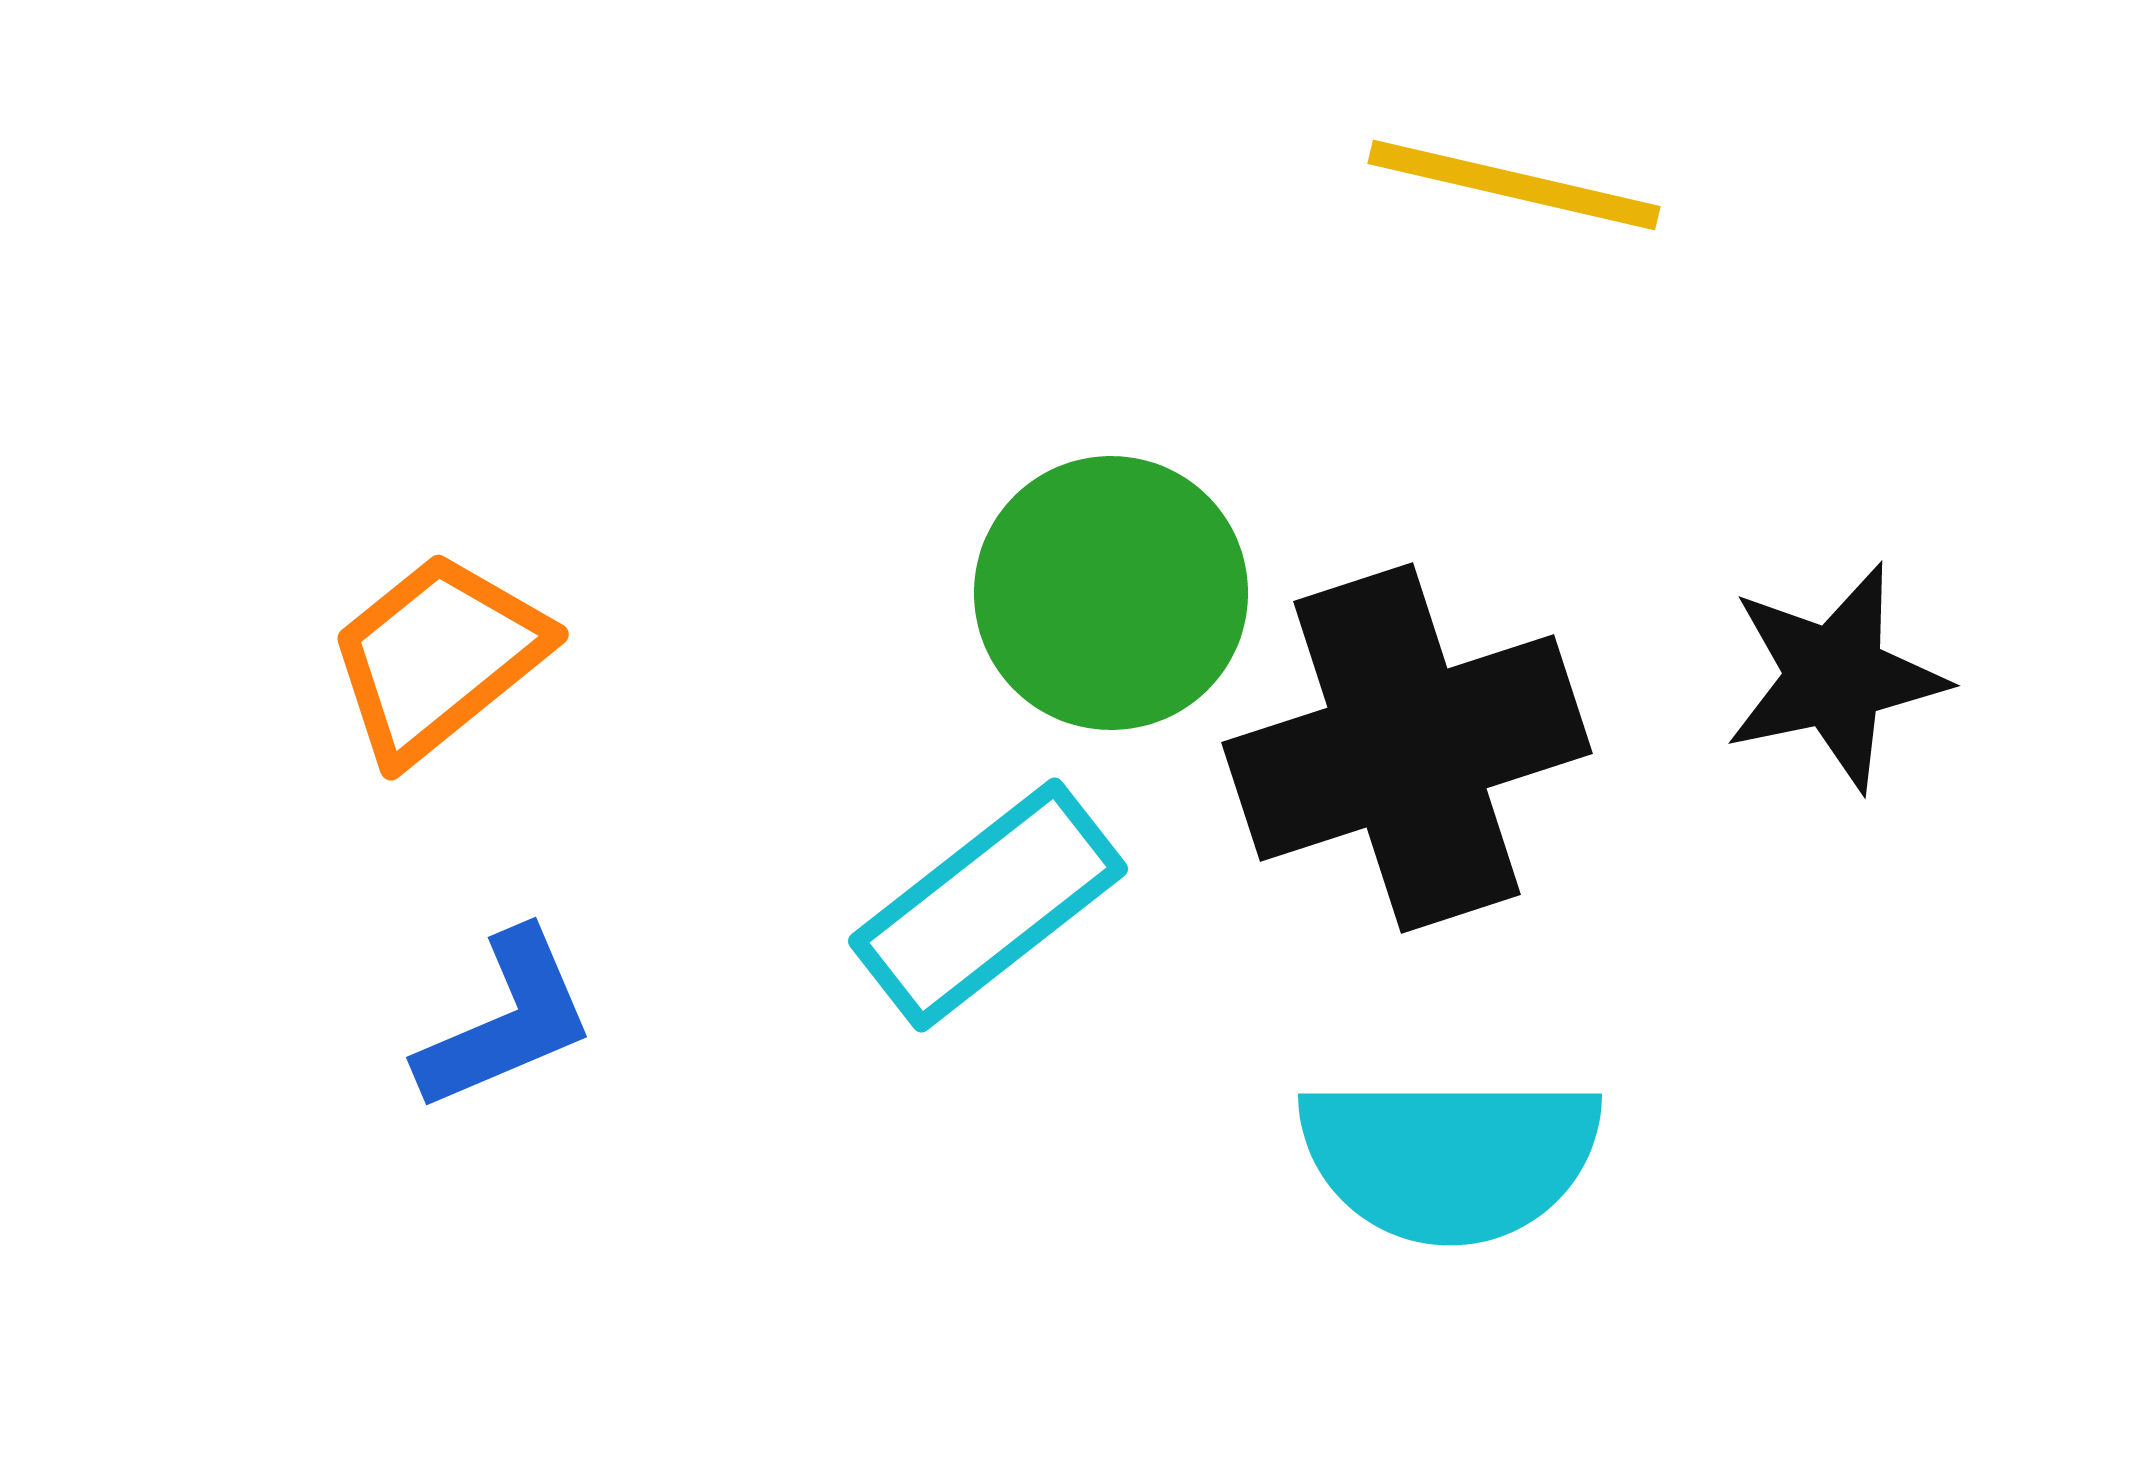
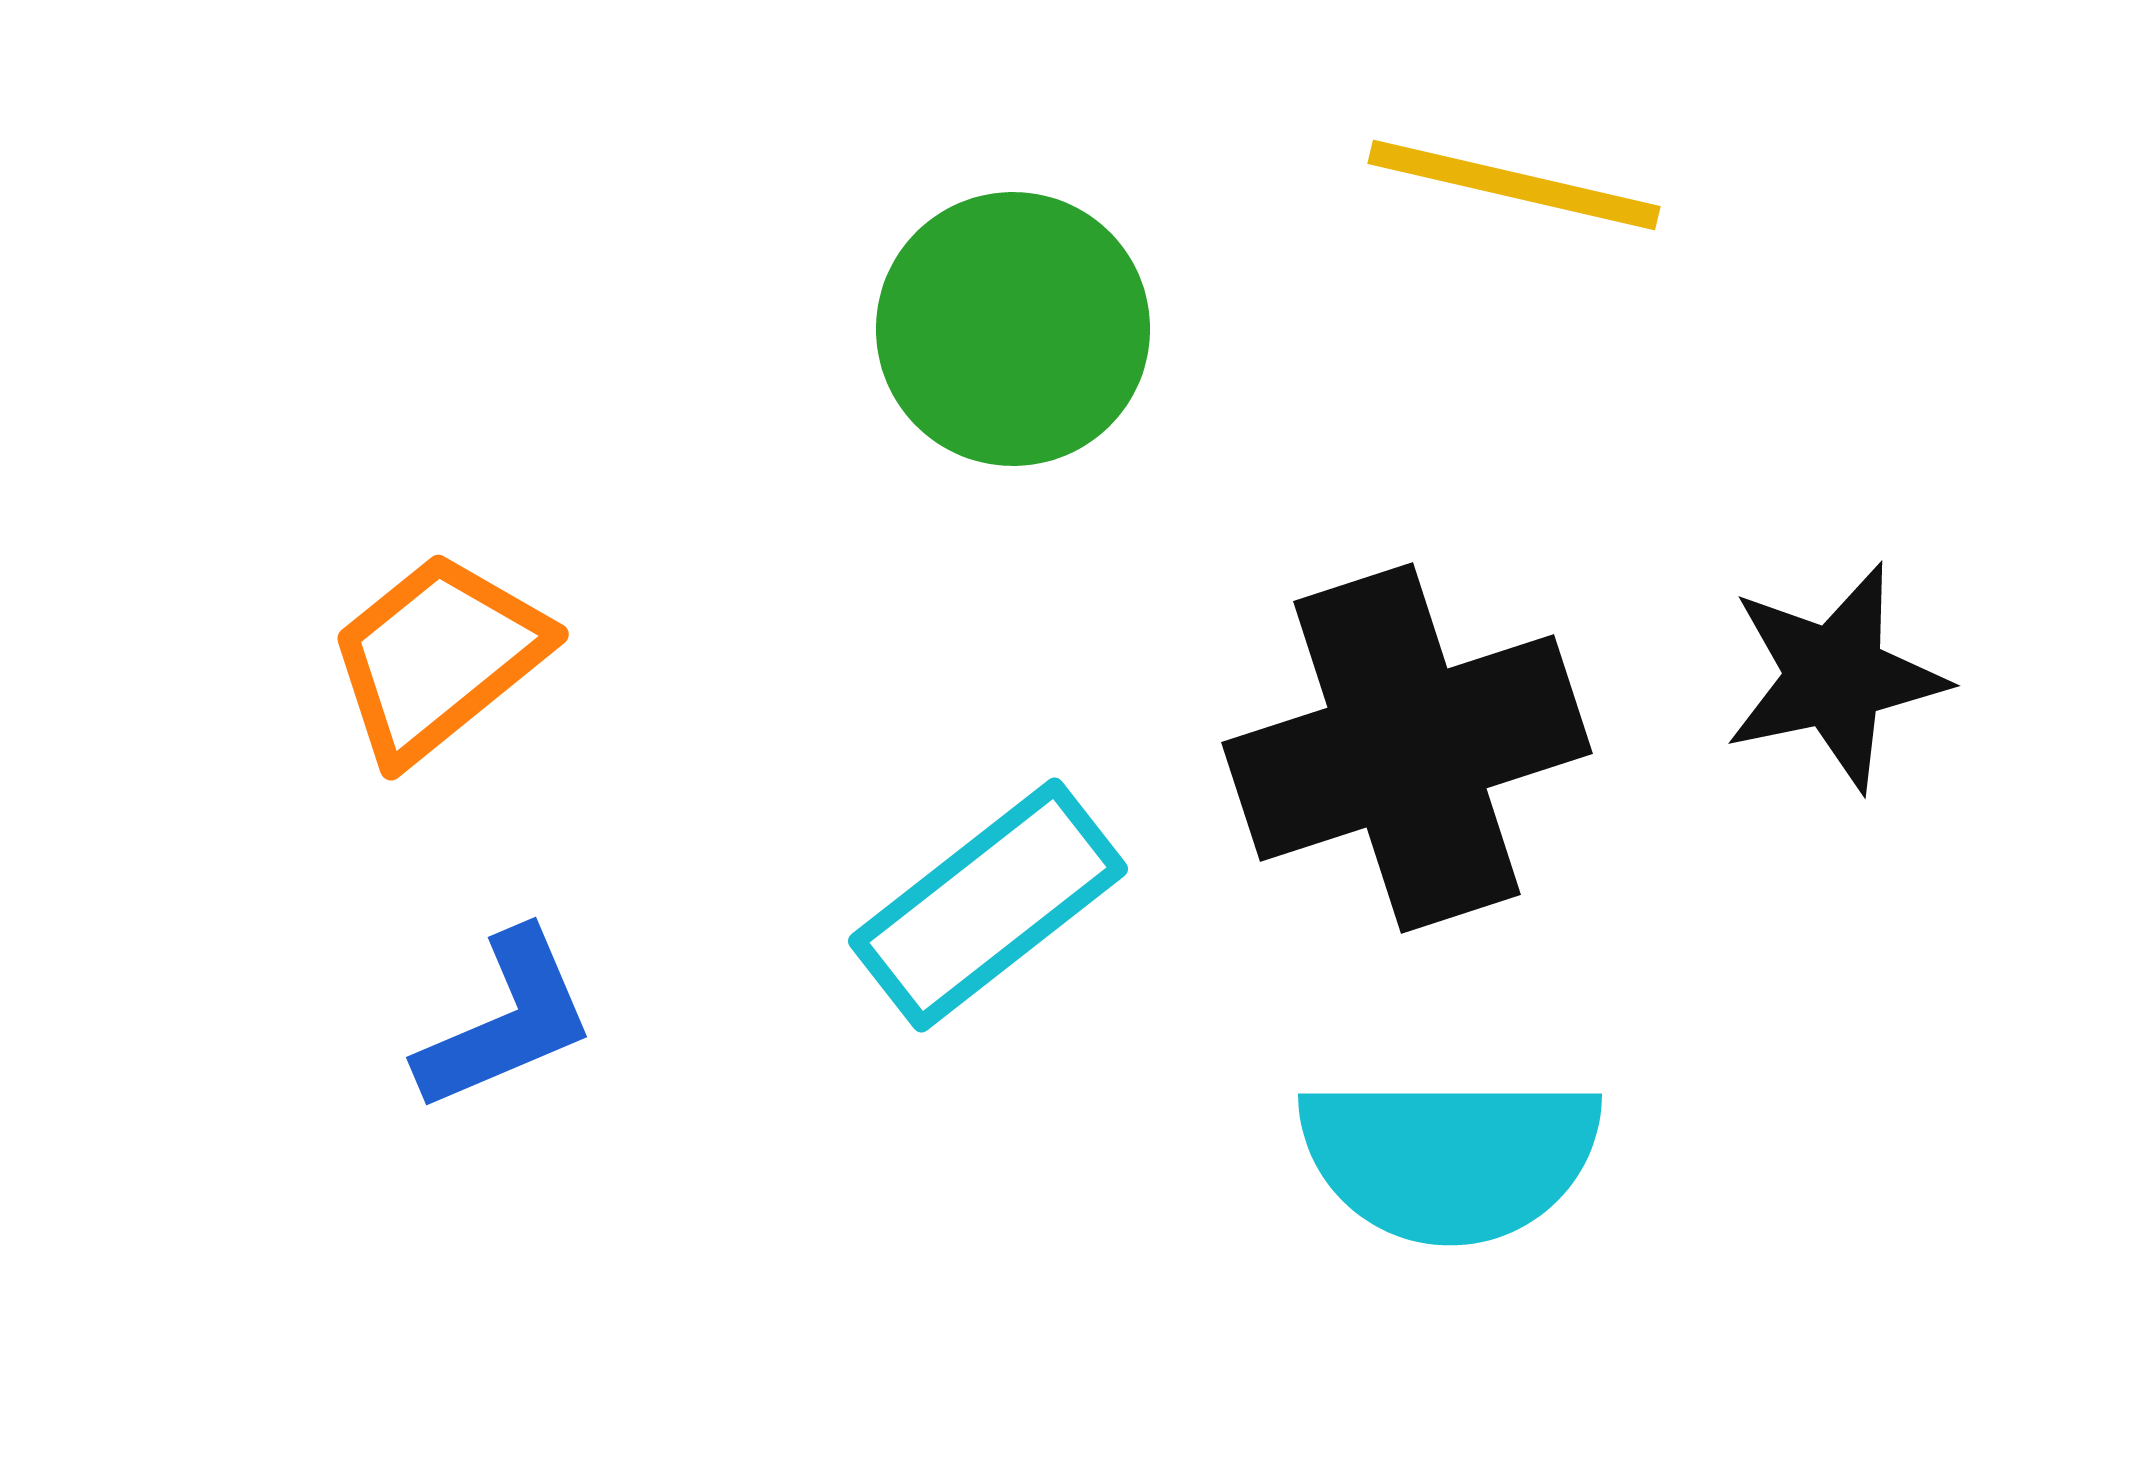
green circle: moved 98 px left, 264 px up
